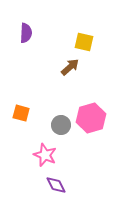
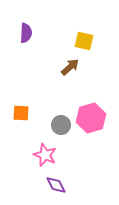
yellow square: moved 1 px up
orange square: rotated 12 degrees counterclockwise
